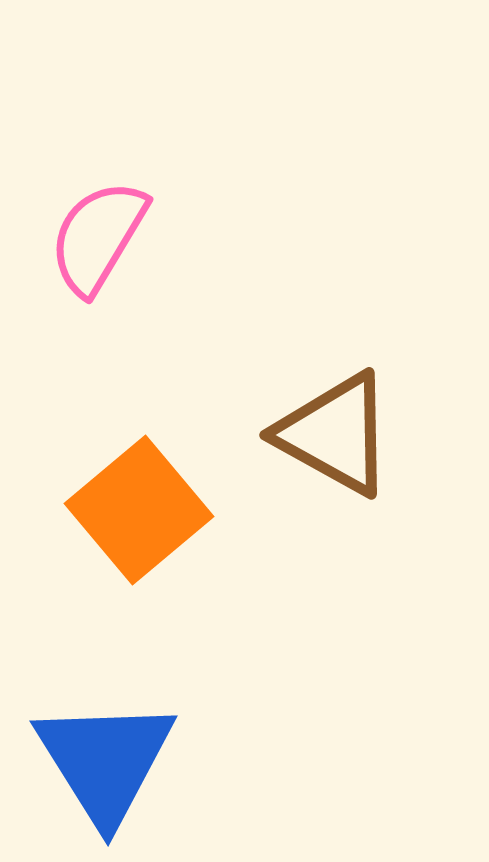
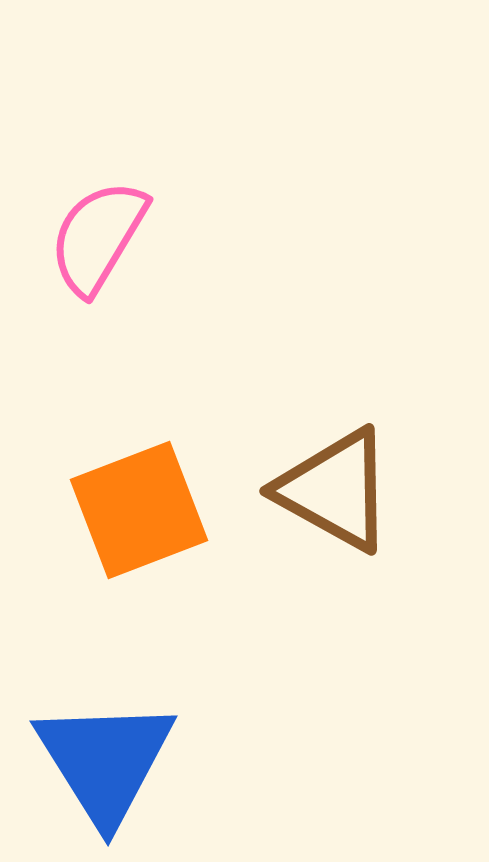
brown triangle: moved 56 px down
orange square: rotated 19 degrees clockwise
